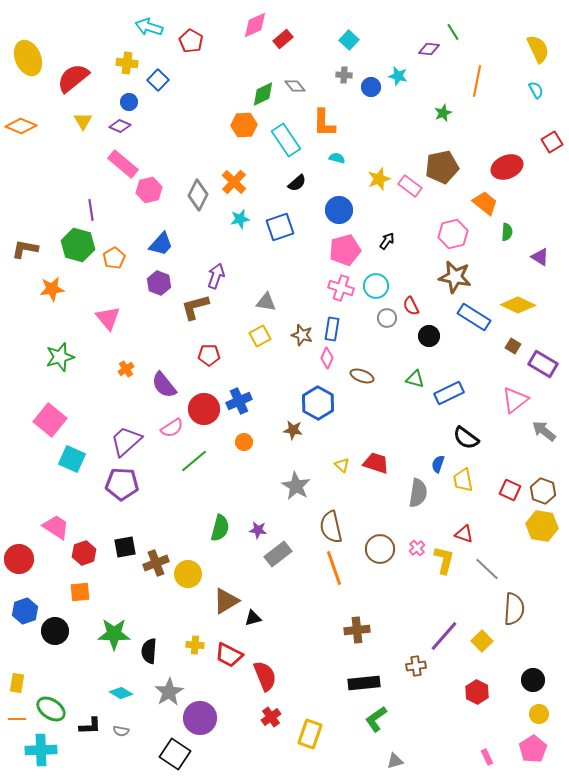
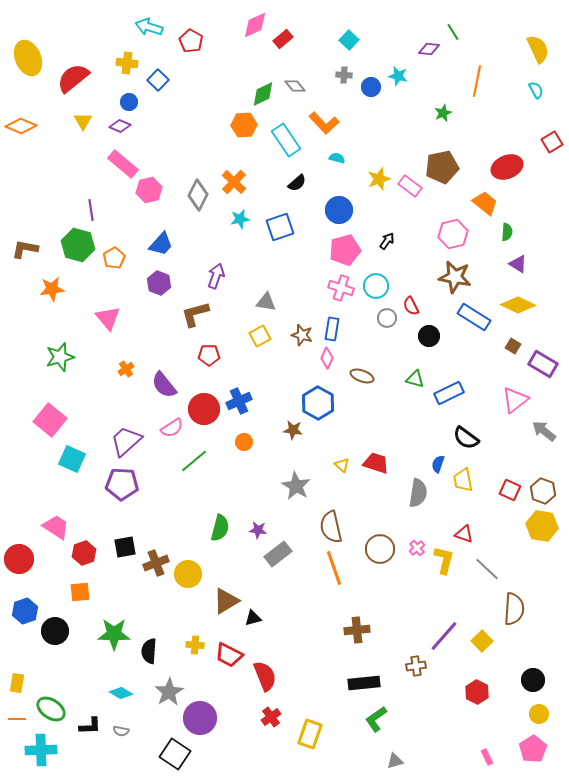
orange L-shape at (324, 123): rotated 44 degrees counterclockwise
purple triangle at (540, 257): moved 22 px left, 7 px down
brown L-shape at (195, 307): moved 7 px down
